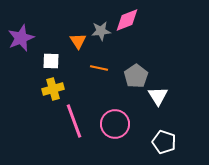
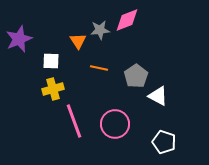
gray star: moved 1 px left, 1 px up
purple star: moved 2 px left, 1 px down
white triangle: rotated 30 degrees counterclockwise
